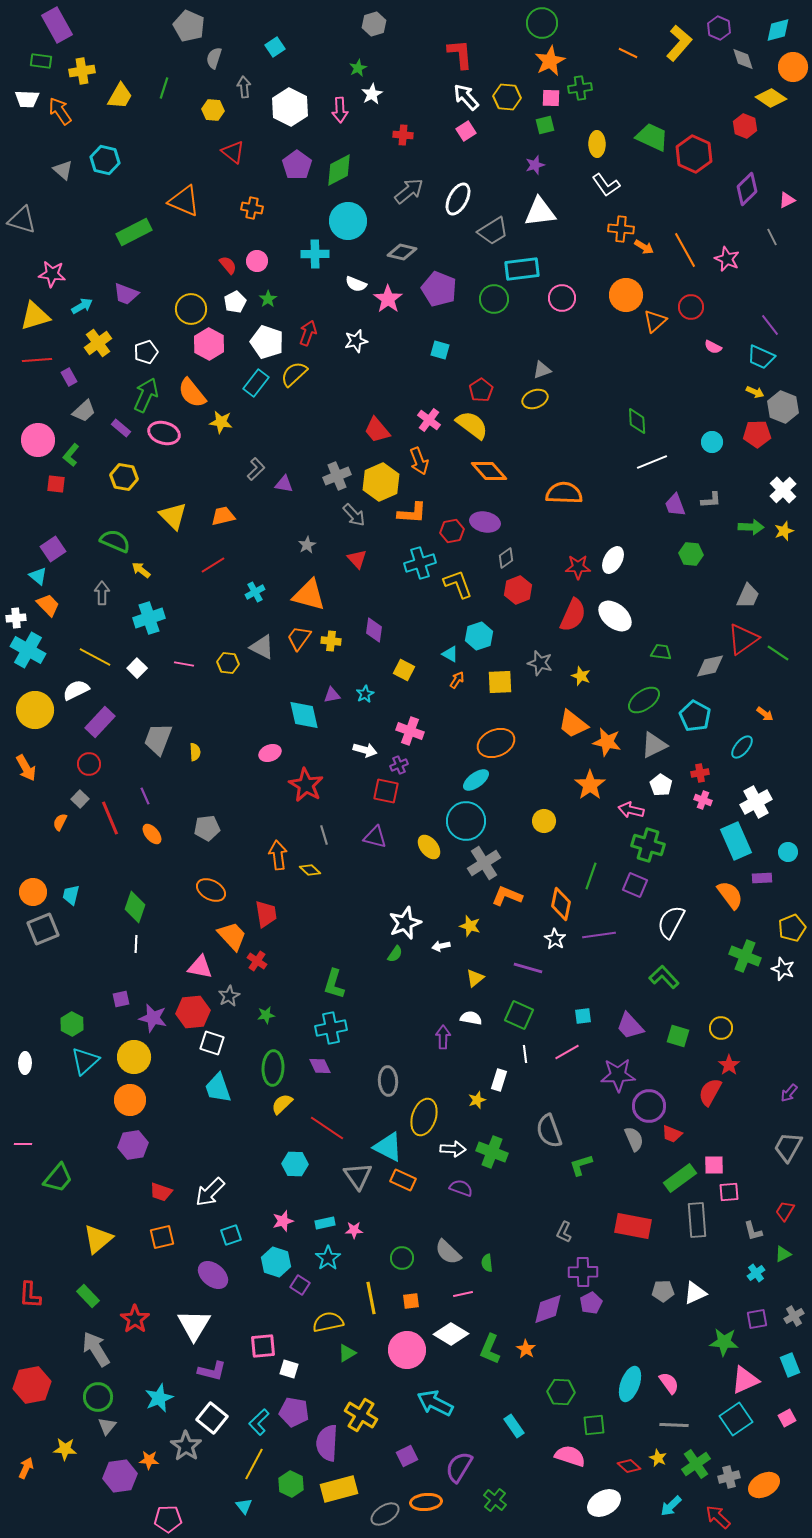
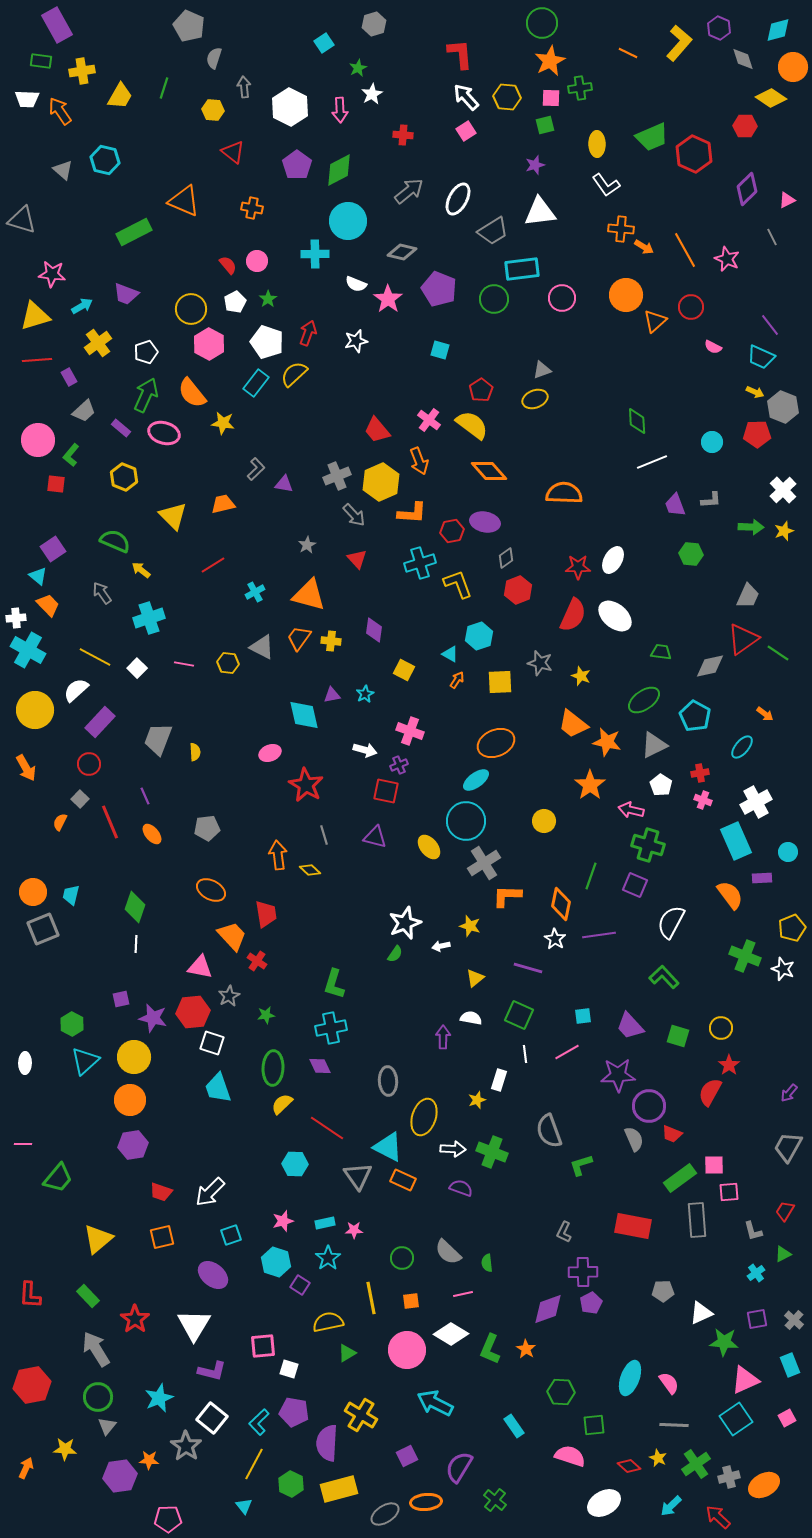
cyan square at (275, 47): moved 49 px right, 4 px up
red hexagon at (745, 126): rotated 20 degrees counterclockwise
green trapezoid at (652, 137): rotated 132 degrees clockwise
yellow star at (221, 422): moved 2 px right, 1 px down
yellow hexagon at (124, 477): rotated 12 degrees clockwise
orange trapezoid at (223, 516): moved 12 px up
gray arrow at (102, 593): rotated 35 degrees counterclockwise
white semicircle at (76, 690): rotated 16 degrees counterclockwise
red line at (110, 818): moved 4 px down
orange L-shape at (507, 896): rotated 20 degrees counterclockwise
white triangle at (695, 1293): moved 6 px right, 20 px down
gray cross at (794, 1316): moved 4 px down; rotated 18 degrees counterclockwise
cyan ellipse at (630, 1384): moved 6 px up
